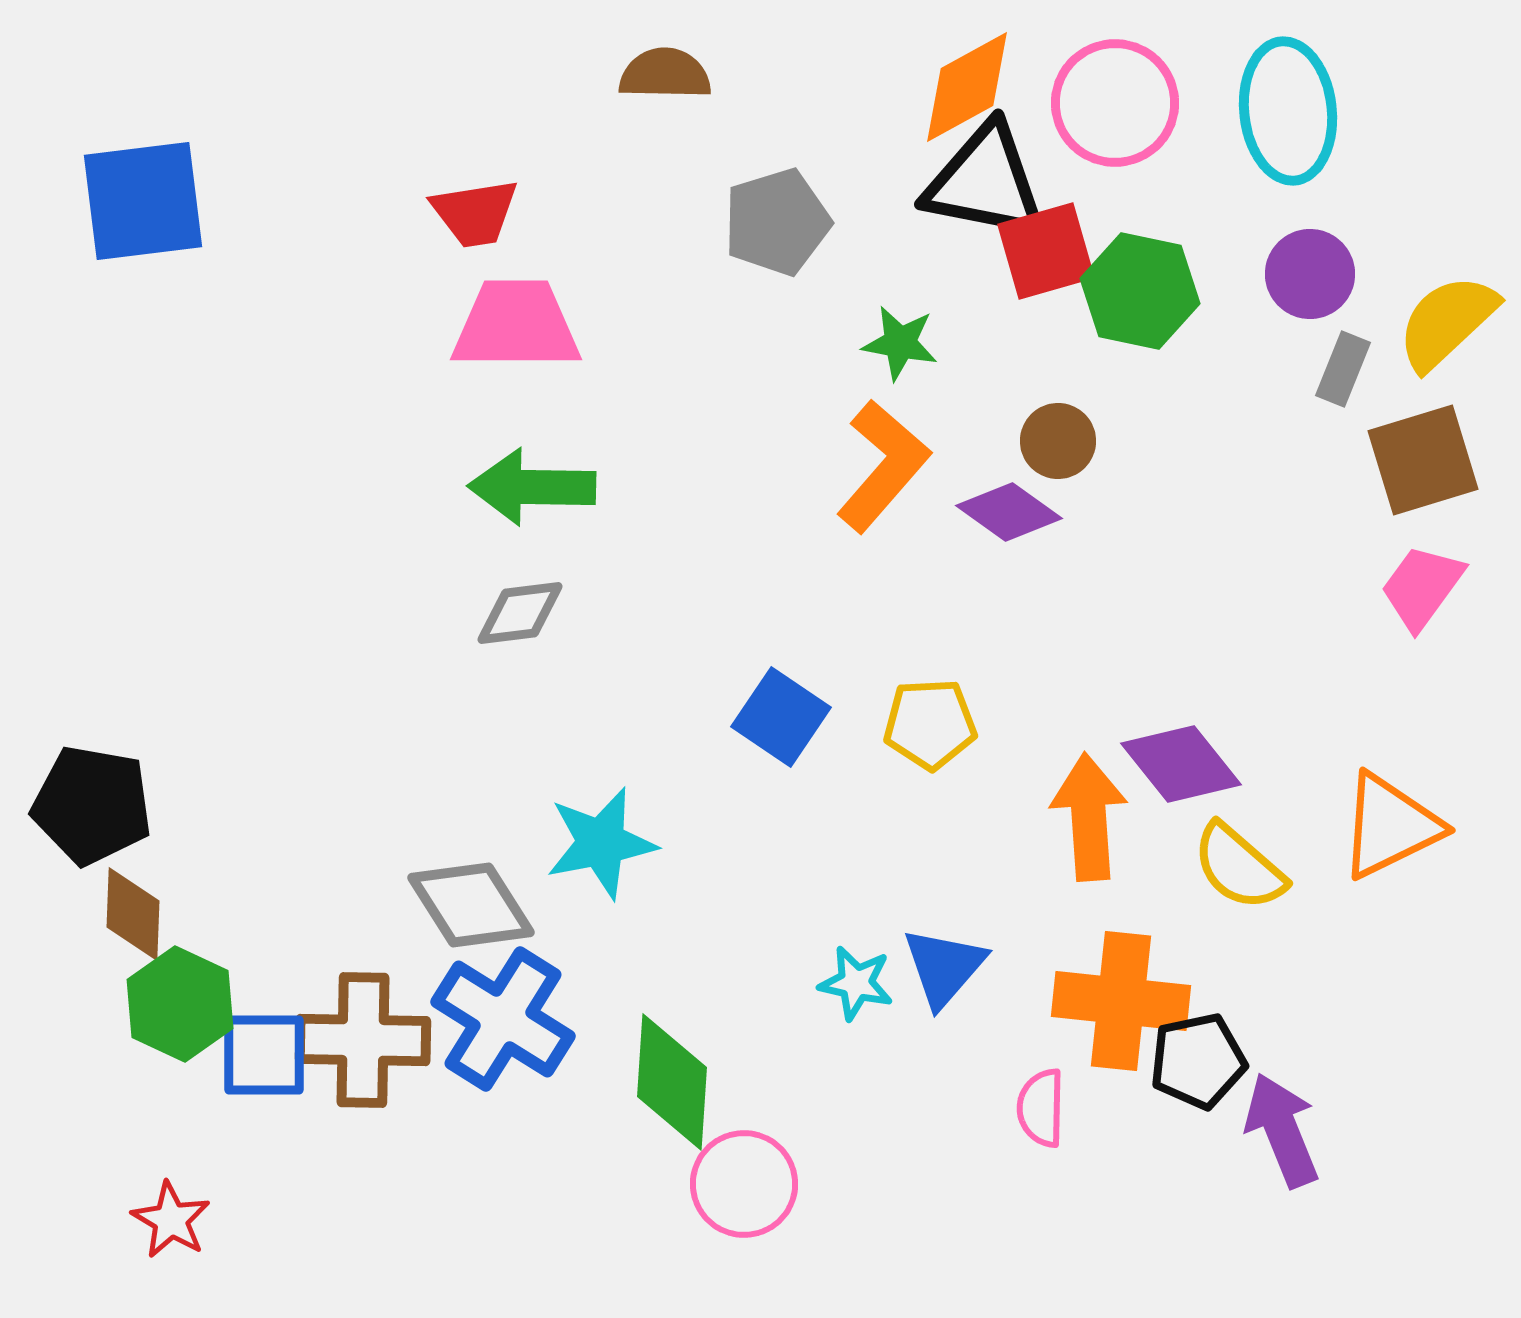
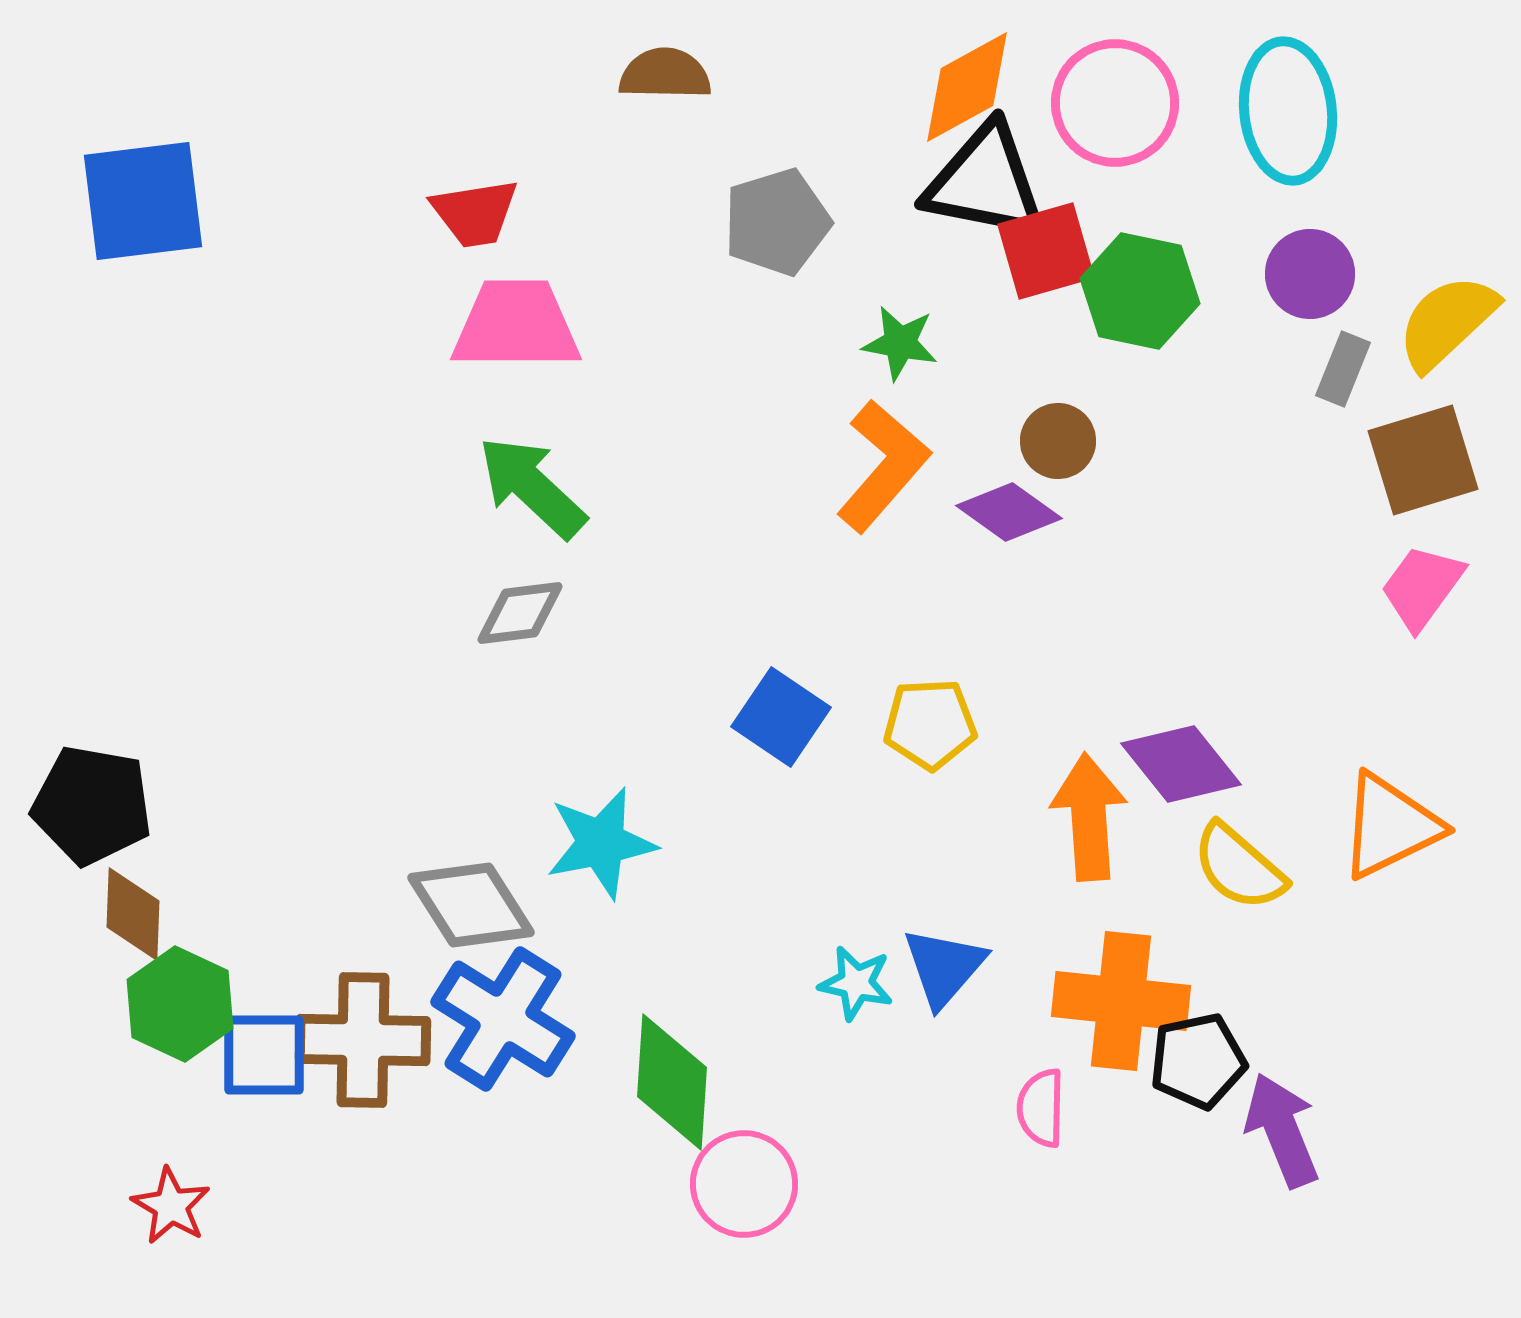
green arrow at (532, 487): rotated 42 degrees clockwise
red star at (171, 1220): moved 14 px up
